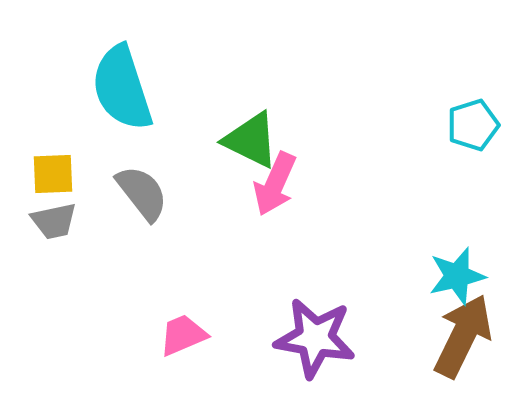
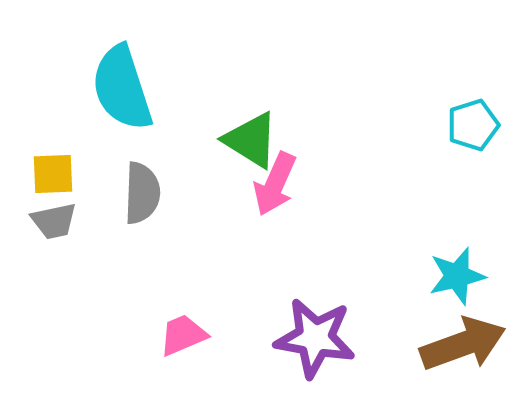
green triangle: rotated 6 degrees clockwise
gray semicircle: rotated 40 degrees clockwise
brown arrow: moved 8 px down; rotated 44 degrees clockwise
